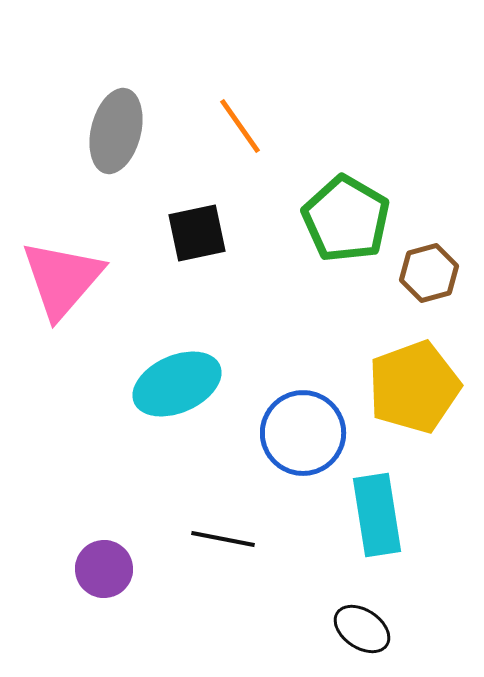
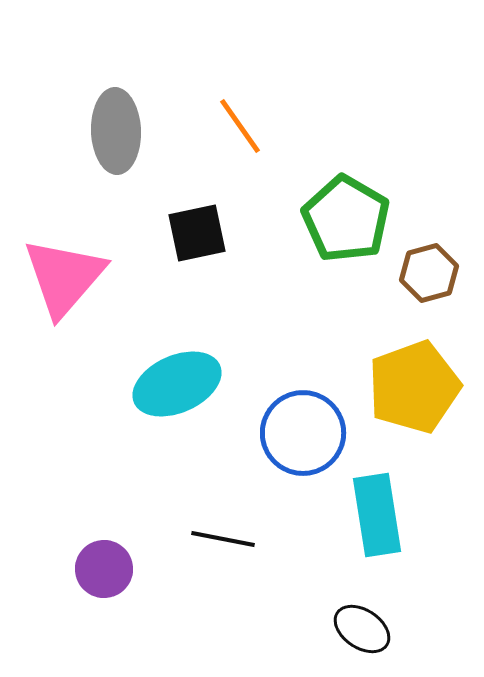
gray ellipse: rotated 16 degrees counterclockwise
pink triangle: moved 2 px right, 2 px up
